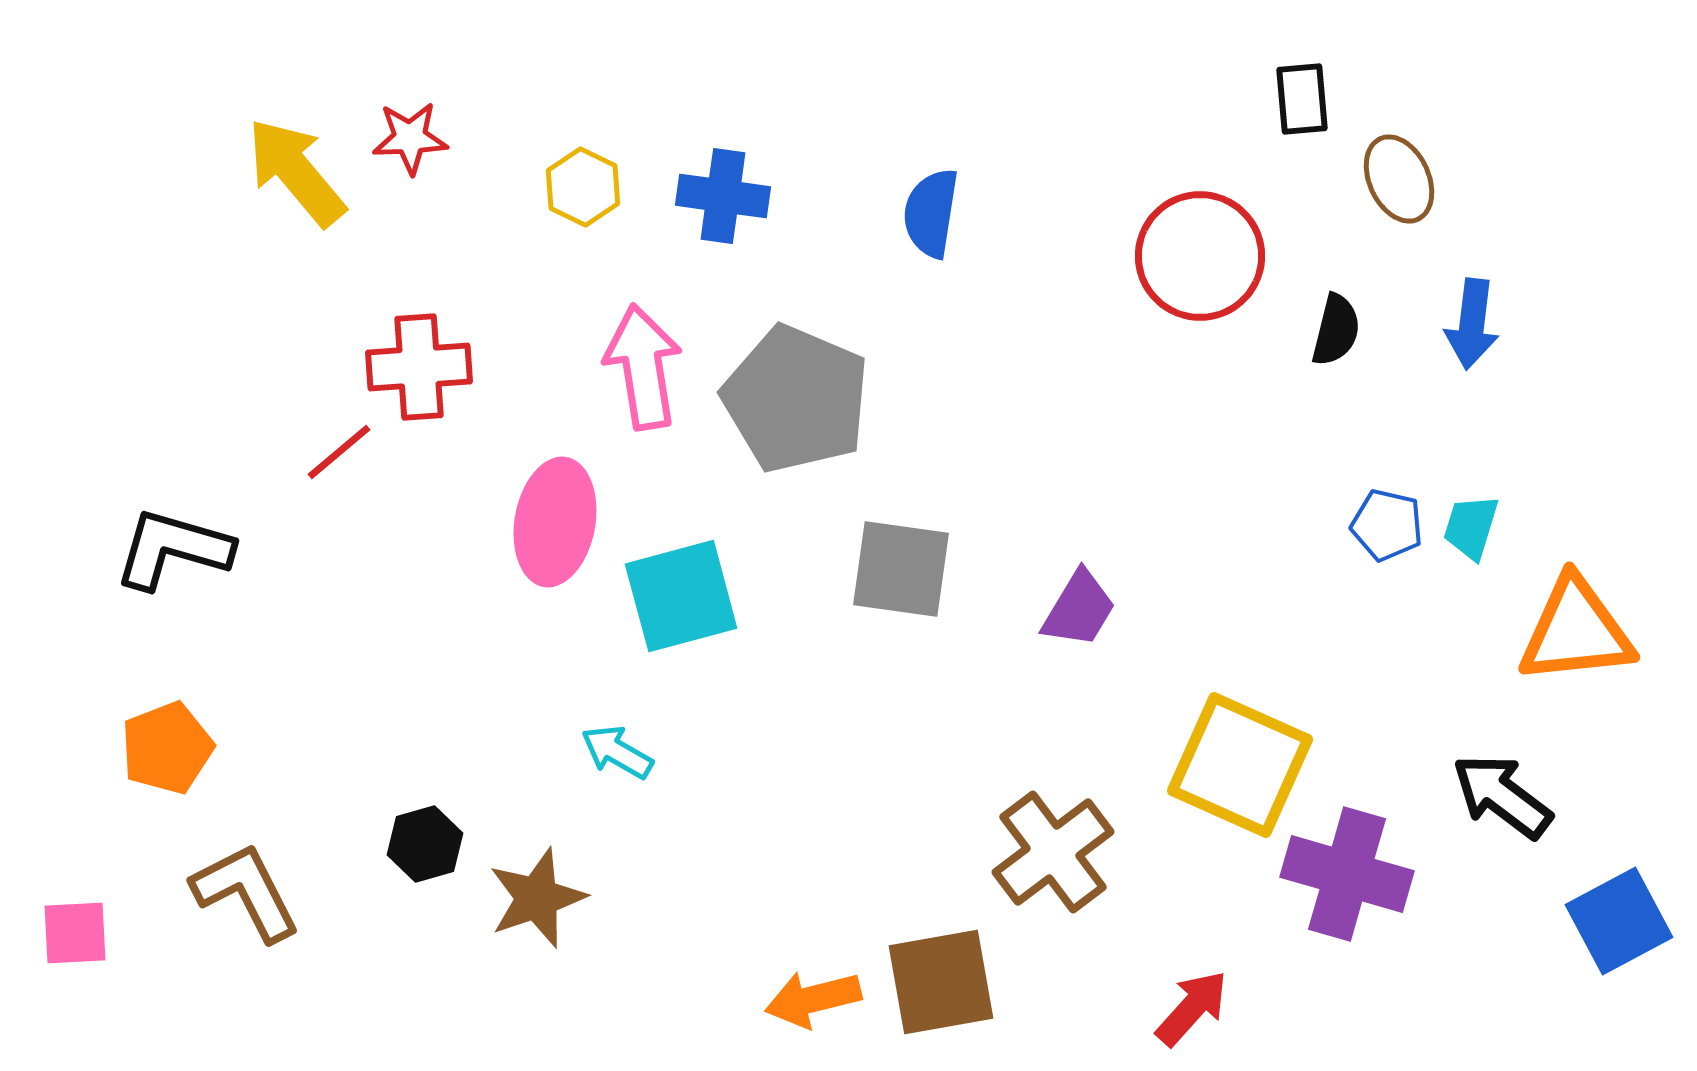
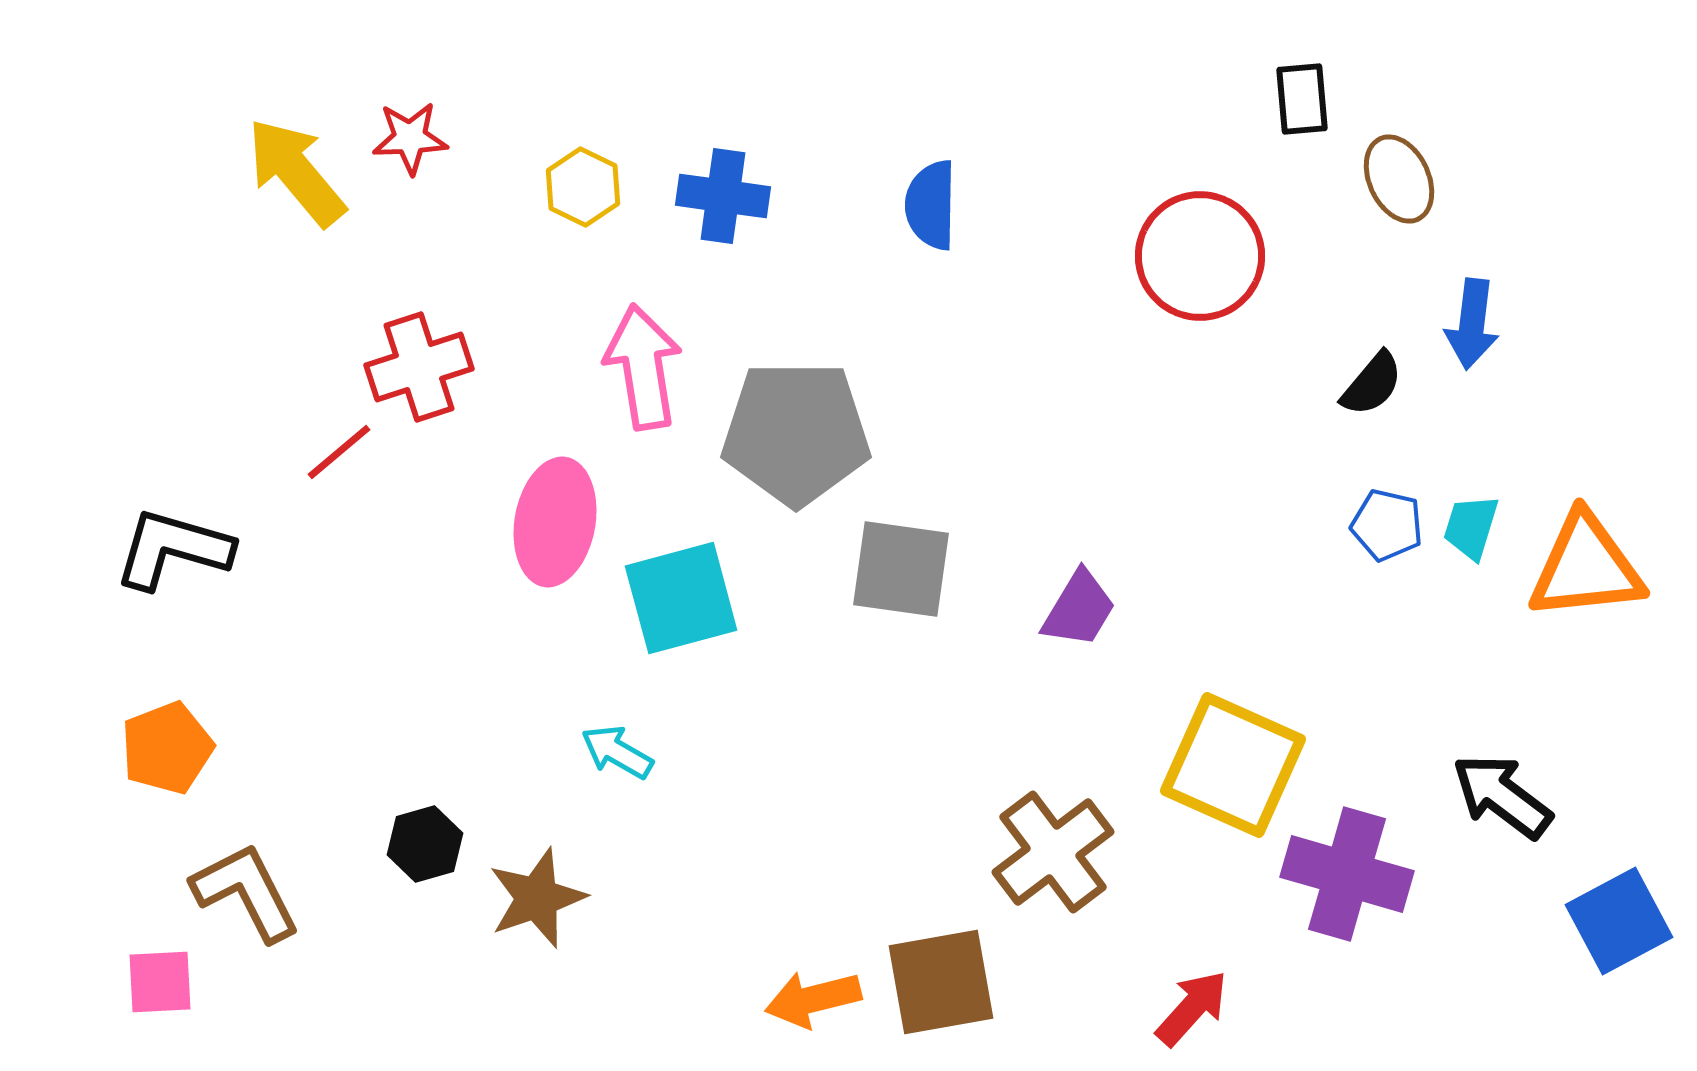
blue semicircle: moved 8 px up; rotated 8 degrees counterclockwise
black semicircle: moved 36 px right, 54 px down; rotated 26 degrees clockwise
red cross: rotated 14 degrees counterclockwise
gray pentagon: moved 34 px down; rotated 23 degrees counterclockwise
cyan square: moved 2 px down
orange triangle: moved 10 px right, 64 px up
yellow square: moved 7 px left
pink square: moved 85 px right, 49 px down
